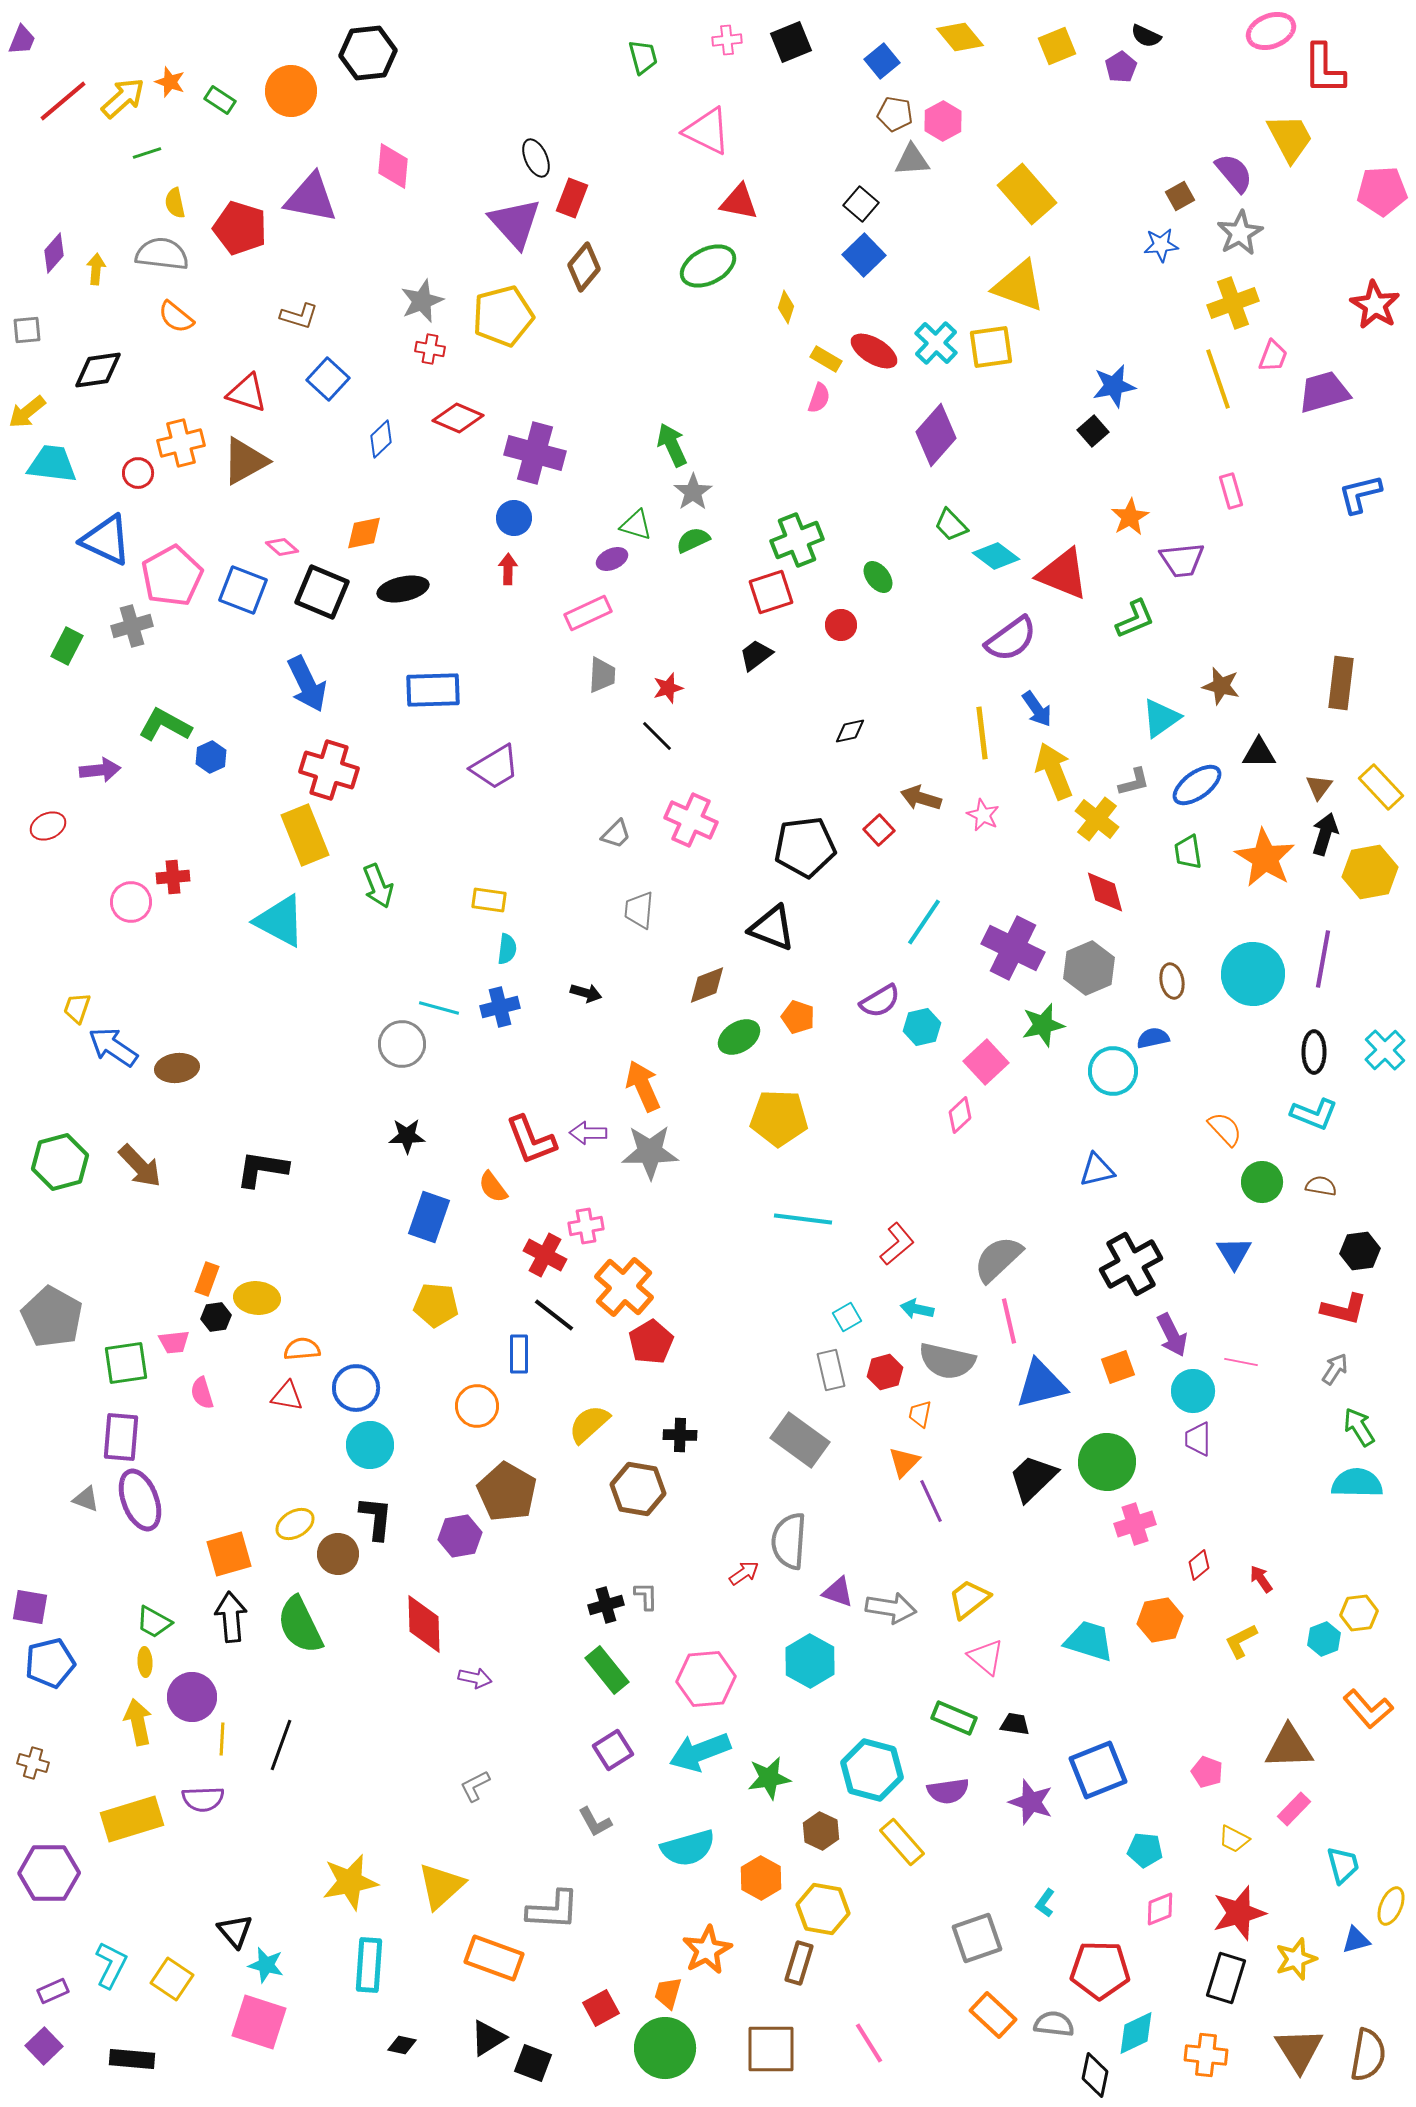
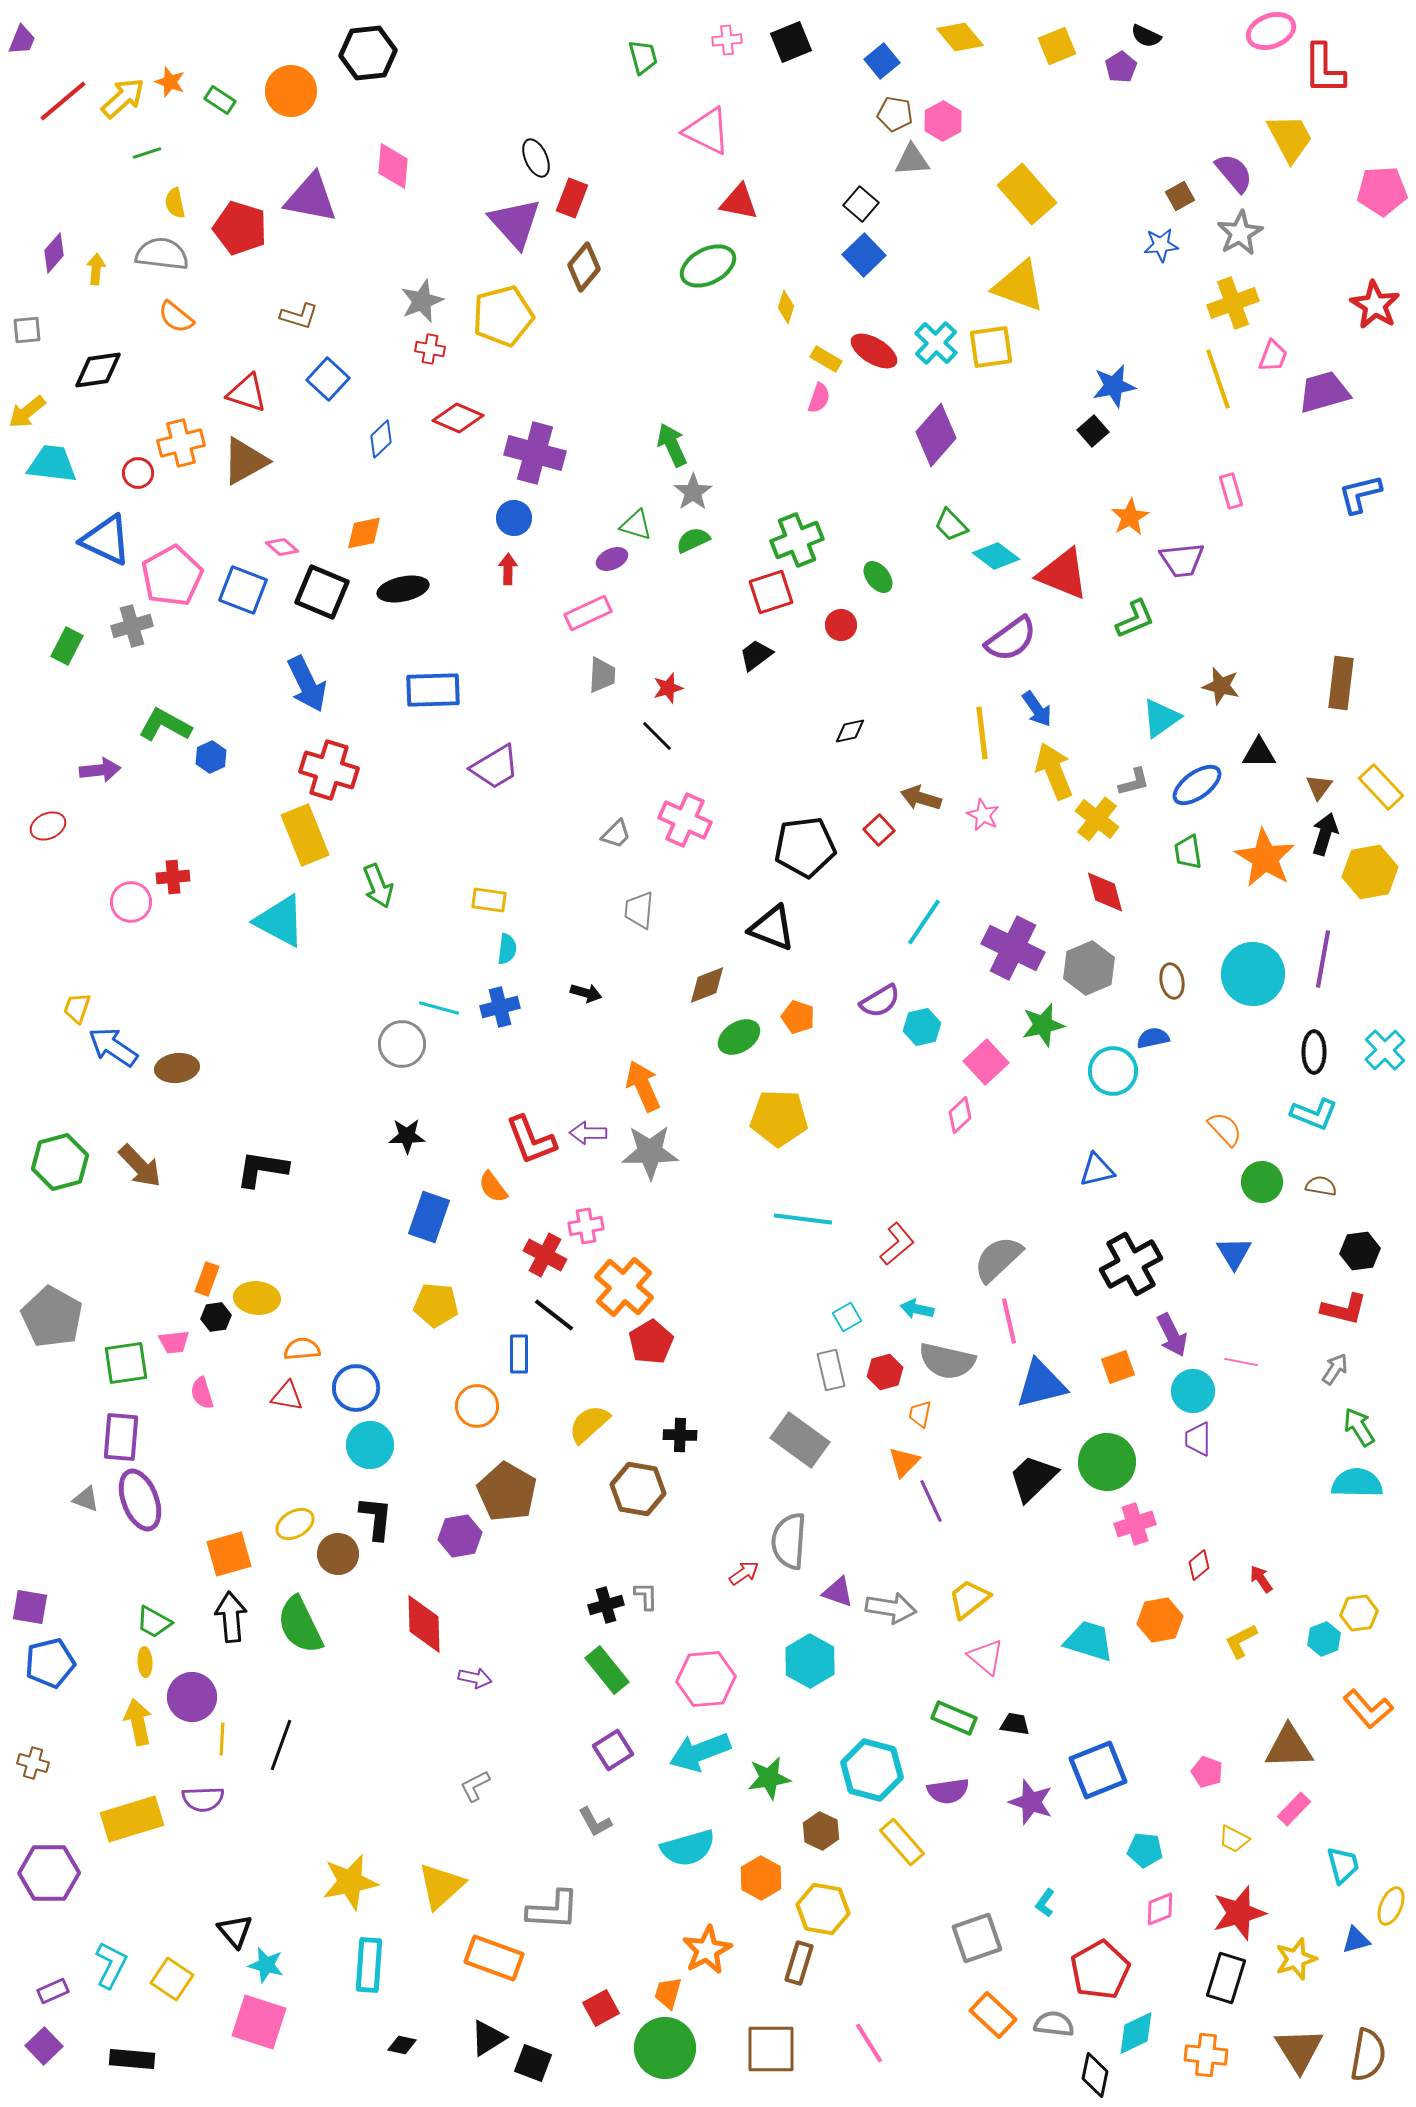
pink cross at (691, 820): moved 6 px left
red pentagon at (1100, 1970): rotated 30 degrees counterclockwise
